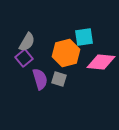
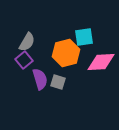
purple square: moved 2 px down
pink diamond: rotated 8 degrees counterclockwise
gray square: moved 1 px left, 3 px down
